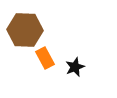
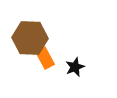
brown hexagon: moved 5 px right, 8 px down
